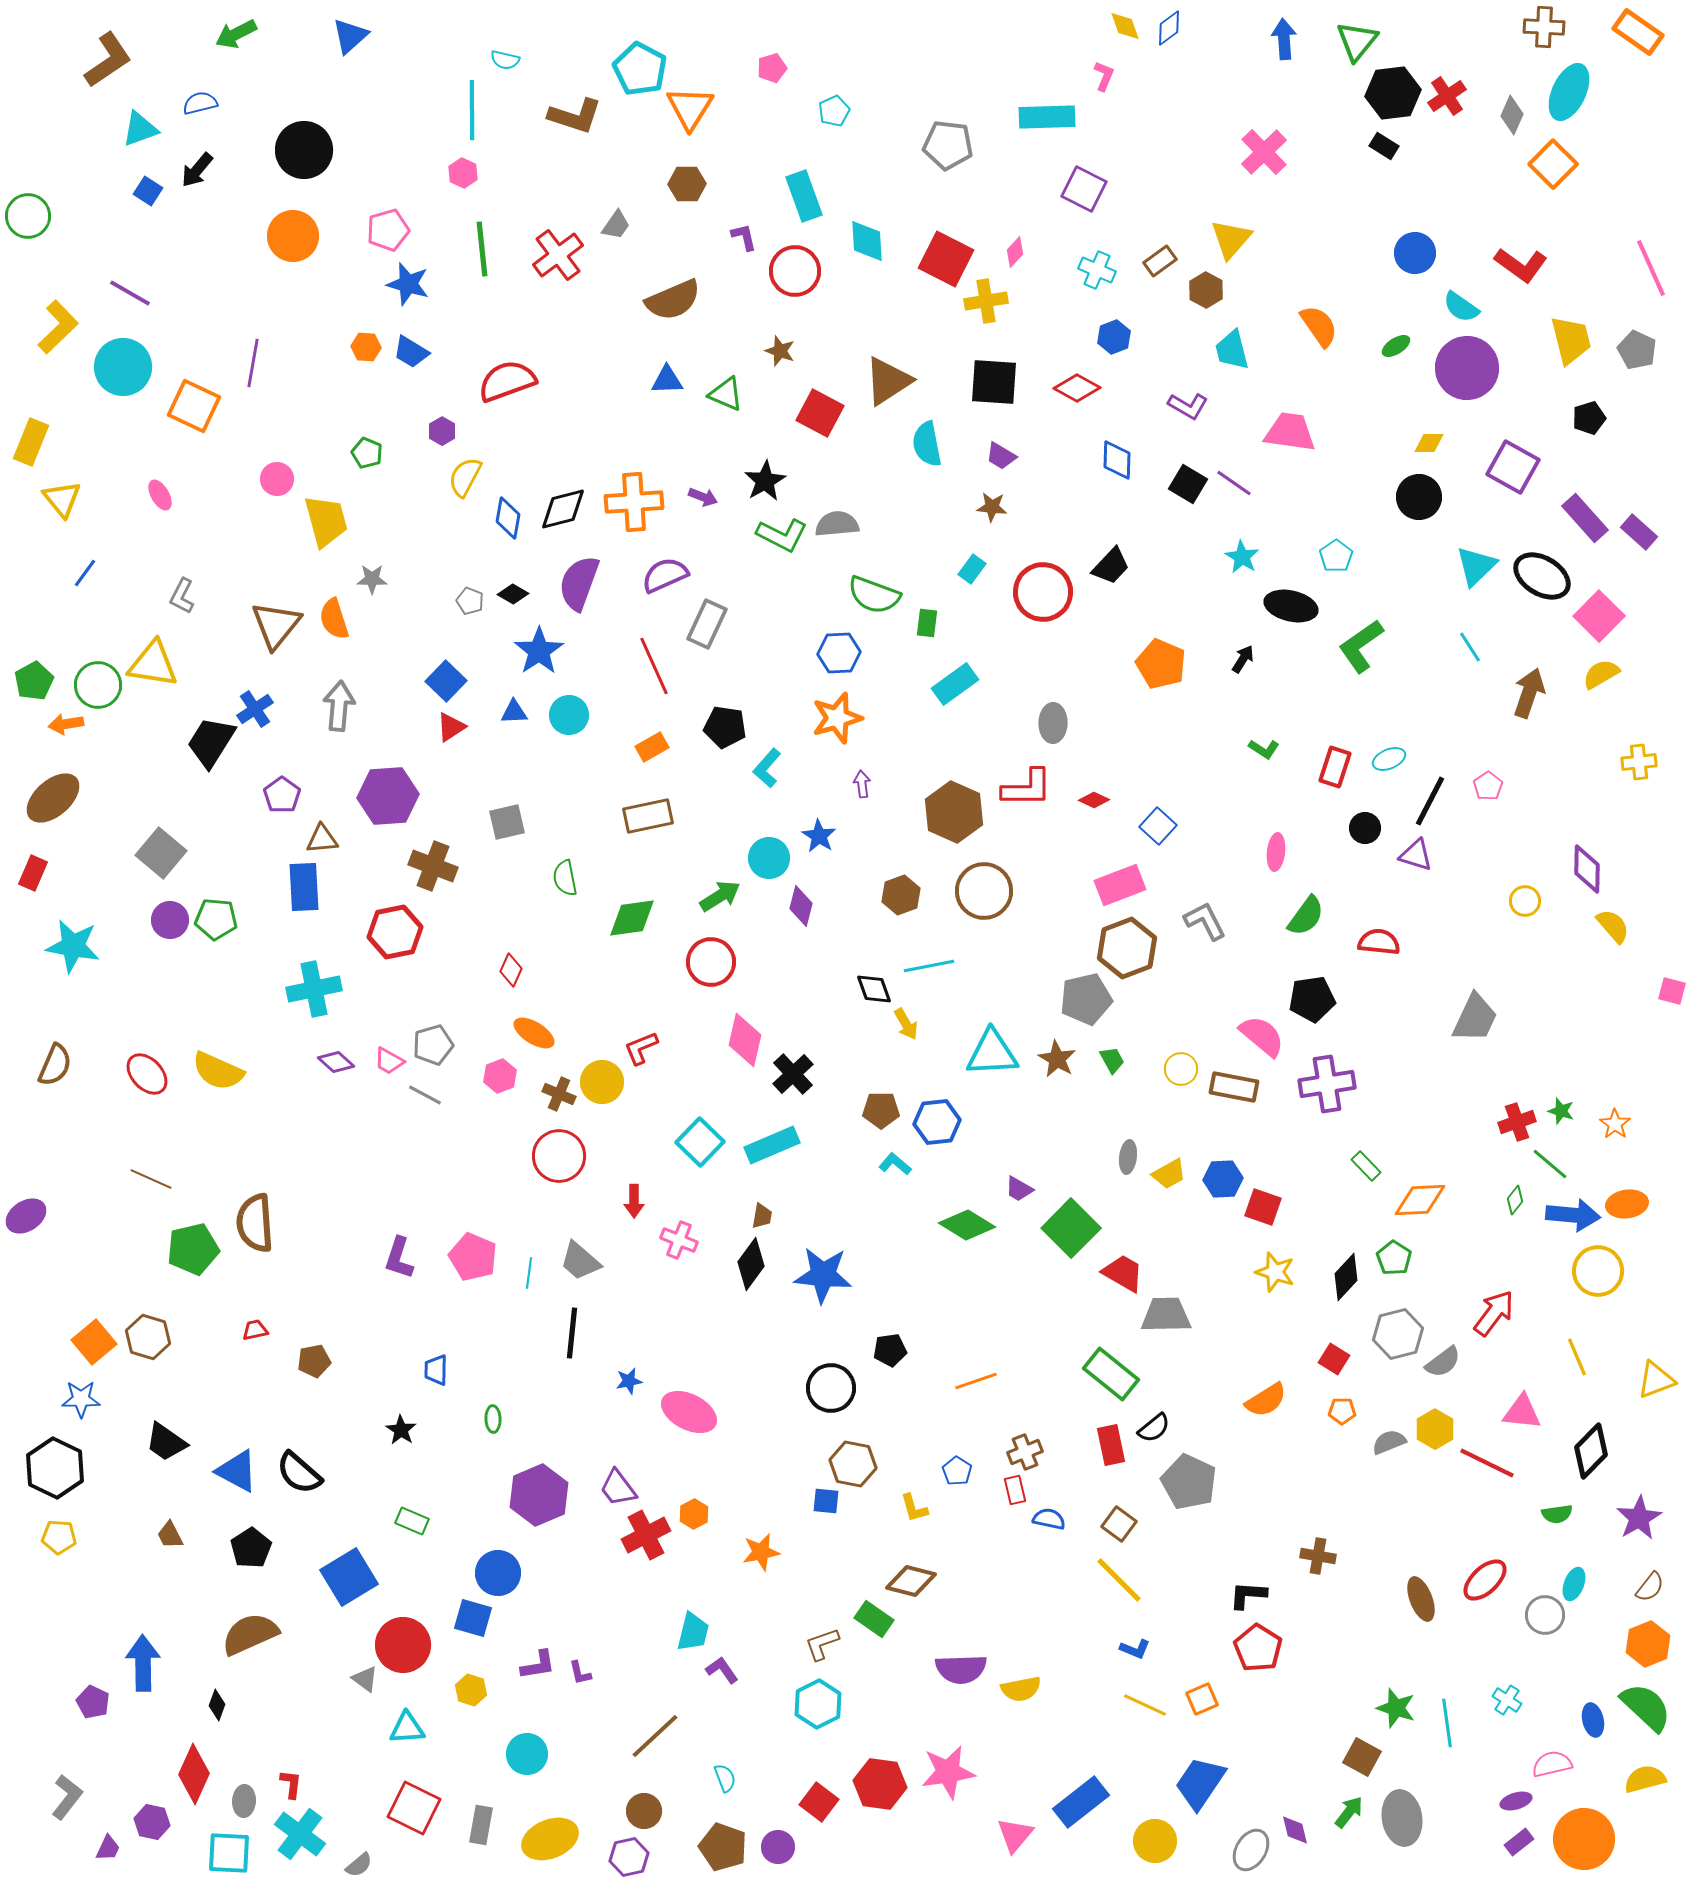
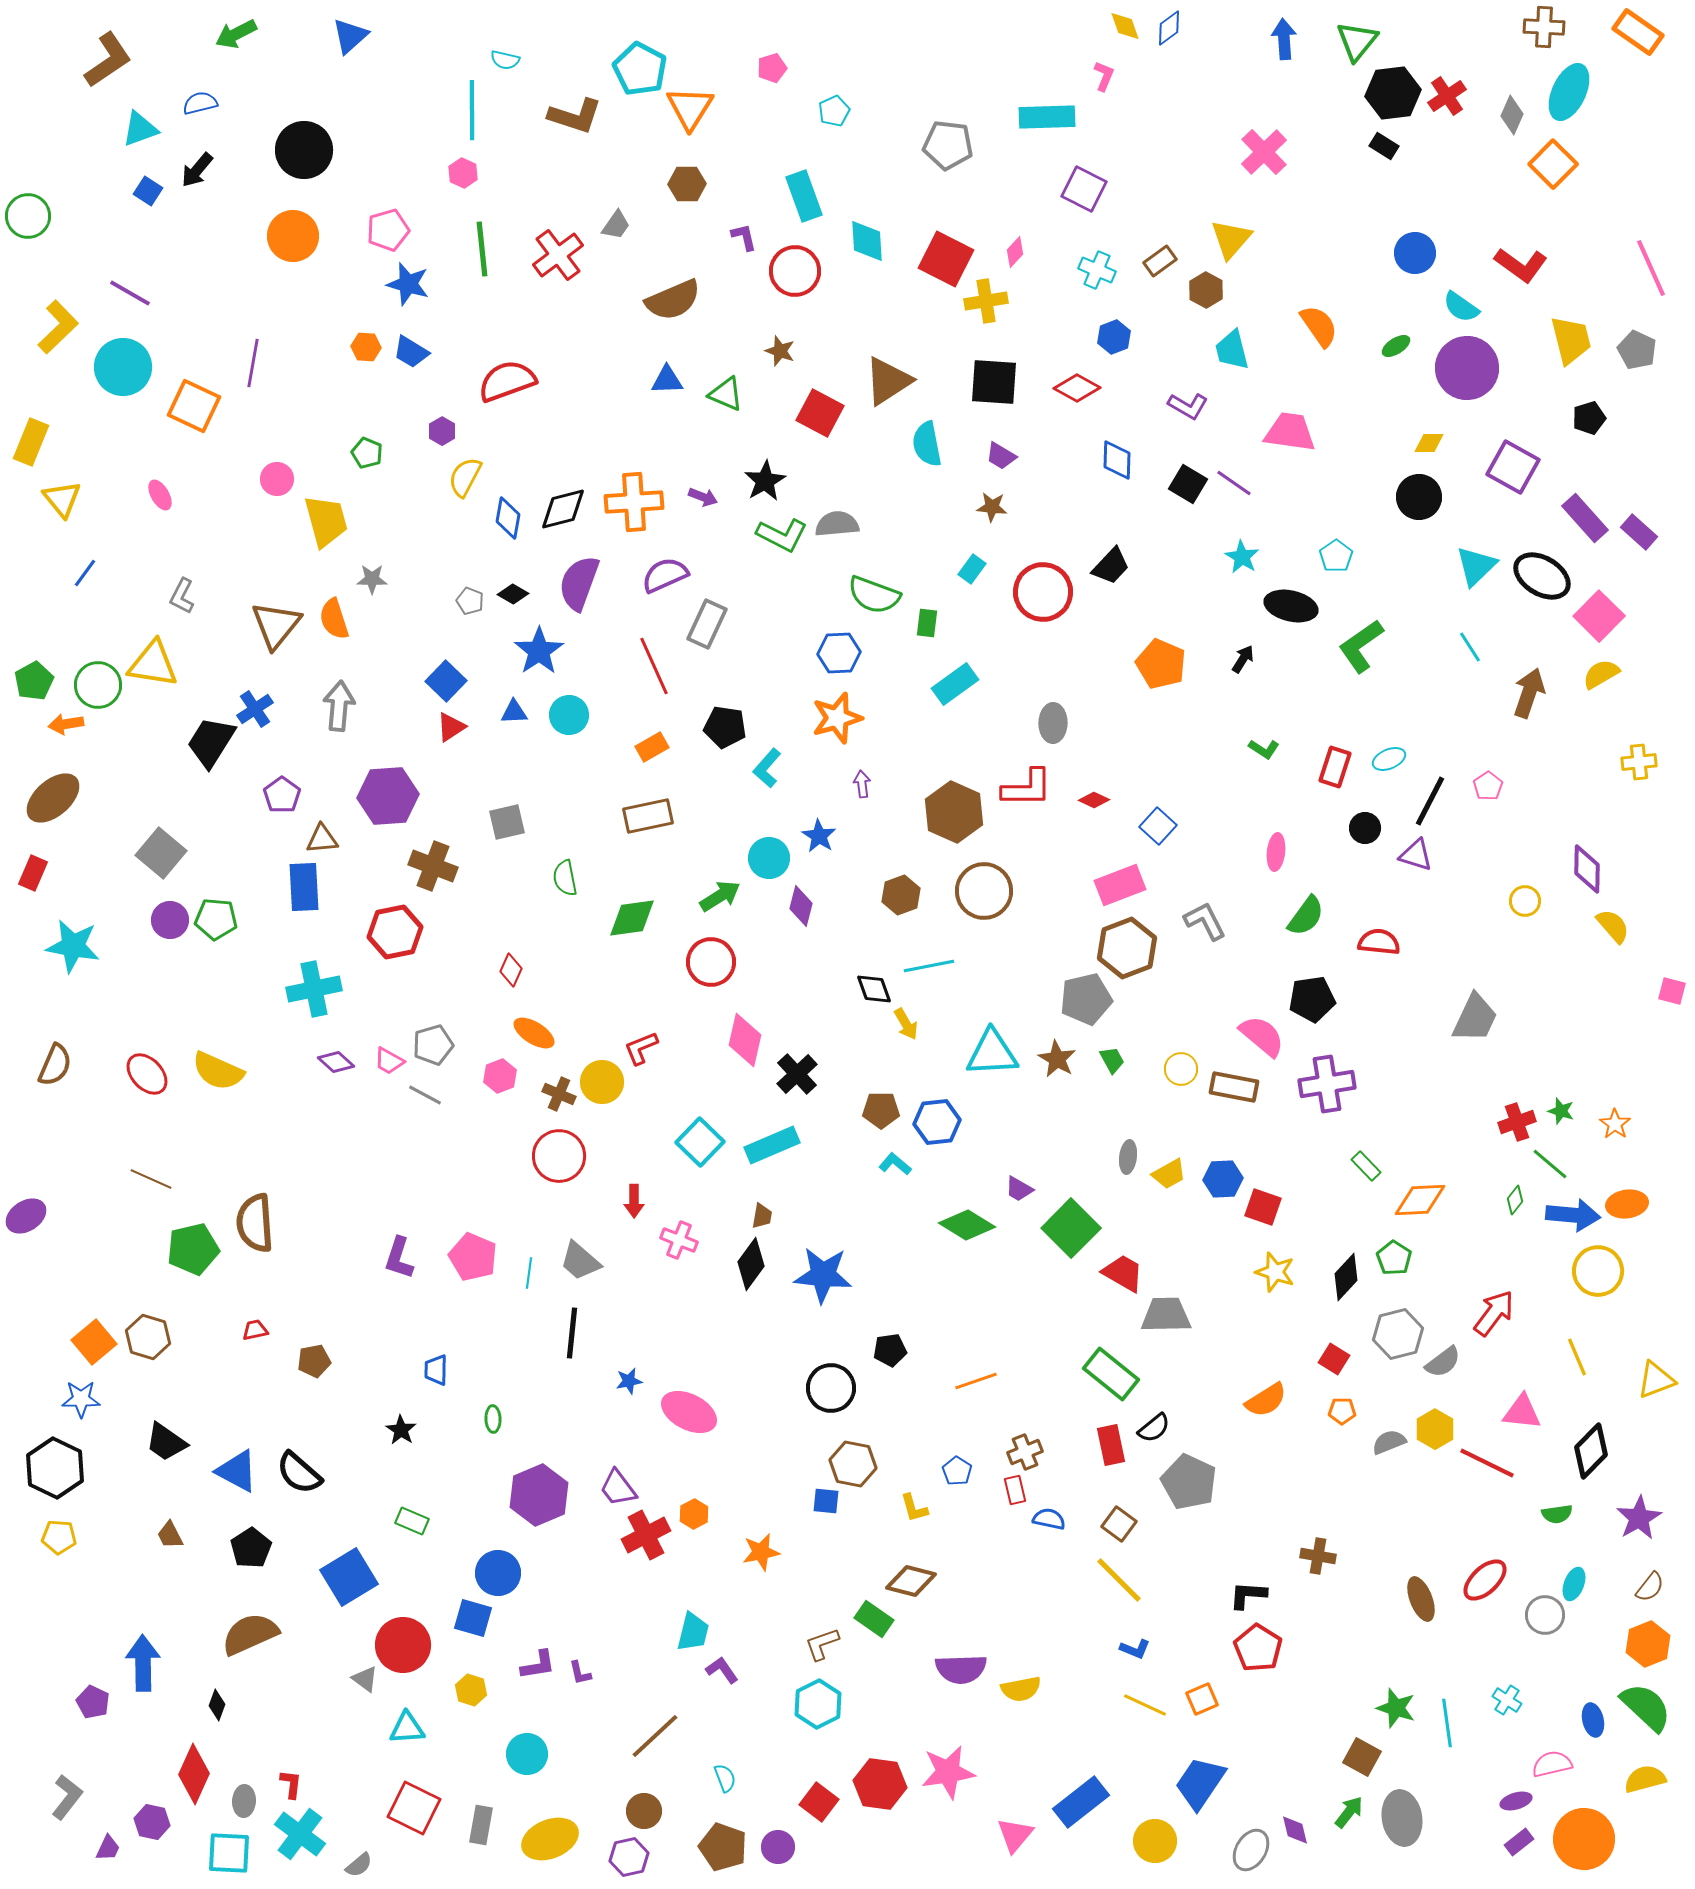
black cross at (793, 1074): moved 4 px right
